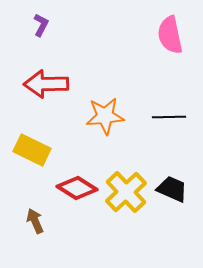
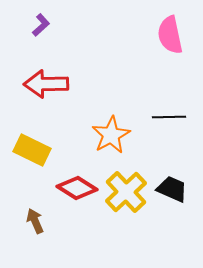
purple L-shape: rotated 20 degrees clockwise
orange star: moved 6 px right, 19 px down; rotated 24 degrees counterclockwise
